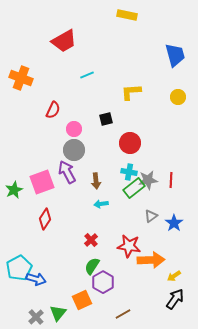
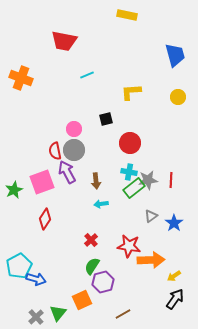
red trapezoid: rotated 40 degrees clockwise
red semicircle: moved 2 px right, 41 px down; rotated 144 degrees clockwise
cyan pentagon: moved 2 px up
purple hexagon: rotated 15 degrees clockwise
